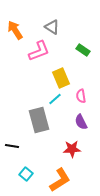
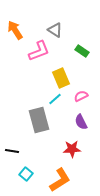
gray triangle: moved 3 px right, 3 px down
green rectangle: moved 1 px left, 1 px down
pink semicircle: rotated 72 degrees clockwise
black line: moved 5 px down
